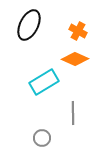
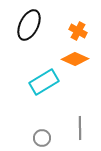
gray line: moved 7 px right, 15 px down
